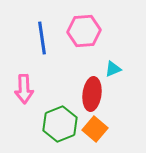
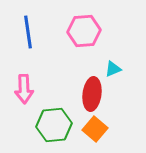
blue line: moved 14 px left, 6 px up
green hexagon: moved 6 px left, 1 px down; rotated 16 degrees clockwise
